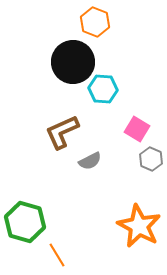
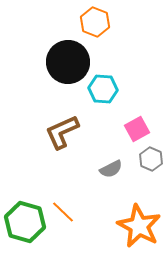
black circle: moved 5 px left
pink square: rotated 30 degrees clockwise
gray semicircle: moved 21 px right, 8 px down
orange line: moved 6 px right, 43 px up; rotated 15 degrees counterclockwise
